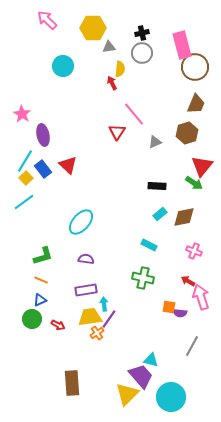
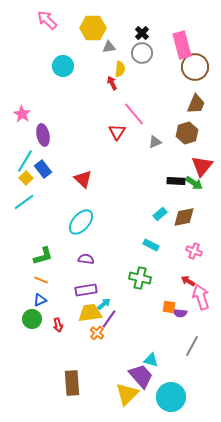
black cross at (142, 33): rotated 32 degrees counterclockwise
red triangle at (68, 165): moved 15 px right, 14 px down
black rectangle at (157, 186): moved 19 px right, 5 px up
cyan rectangle at (149, 245): moved 2 px right
green cross at (143, 278): moved 3 px left
cyan arrow at (104, 304): rotated 56 degrees clockwise
yellow trapezoid at (90, 317): moved 4 px up
red arrow at (58, 325): rotated 48 degrees clockwise
orange cross at (97, 333): rotated 16 degrees counterclockwise
